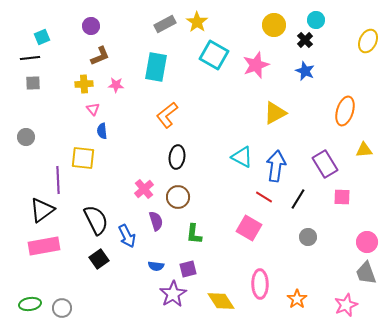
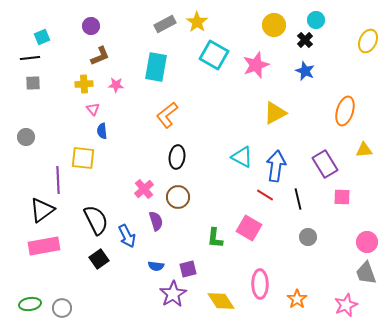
red line at (264, 197): moved 1 px right, 2 px up
black line at (298, 199): rotated 45 degrees counterclockwise
green L-shape at (194, 234): moved 21 px right, 4 px down
